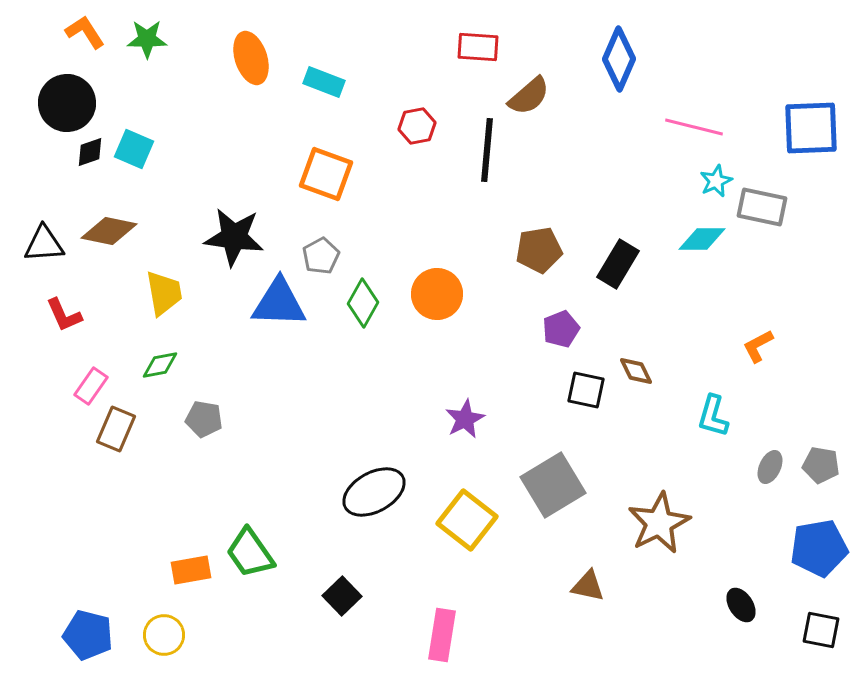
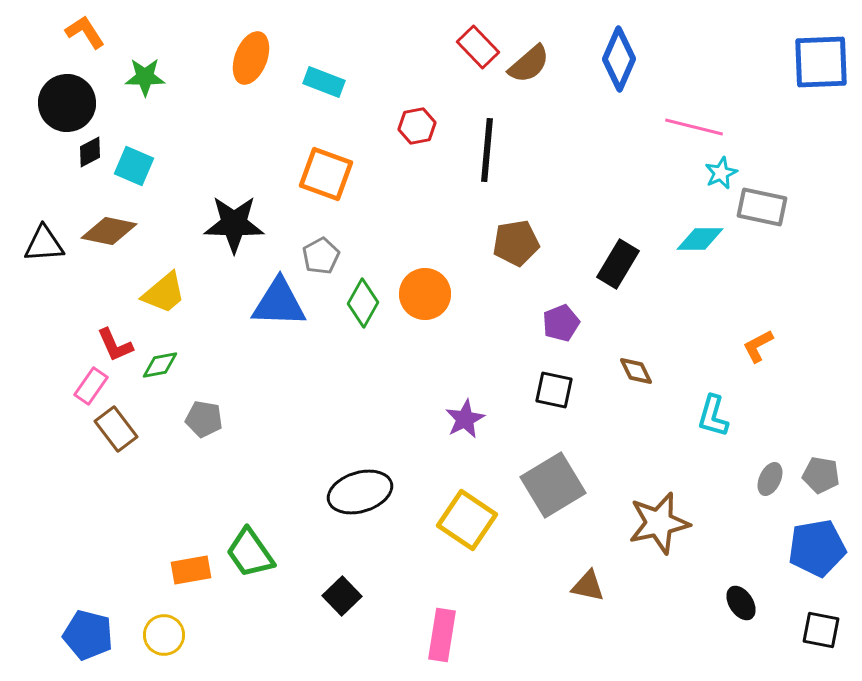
green star at (147, 39): moved 2 px left, 38 px down
red rectangle at (478, 47): rotated 42 degrees clockwise
orange ellipse at (251, 58): rotated 39 degrees clockwise
brown semicircle at (529, 96): moved 32 px up
blue square at (811, 128): moved 10 px right, 66 px up
cyan square at (134, 149): moved 17 px down
black diamond at (90, 152): rotated 8 degrees counterclockwise
cyan star at (716, 181): moved 5 px right, 8 px up
black star at (234, 237): moved 13 px up; rotated 6 degrees counterclockwise
cyan diamond at (702, 239): moved 2 px left
brown pentagon at (539, 250): moved 23 px left, 7 px up
yellow trapezoid at (164, 293): rotated 60 degrees clockwise
orange circle at (437, 294): moved 12 px left
red L-shape at (64, 315): moved 51 px right, 30 px down
purple pentagon at (561, 329): moved 6 px up
black square at (586, 390): moved 32 px left
brown rectangle at (116, 429): rotated 60 degrees counterclockwise
gray pentagon at (821, 465): moved 10 px down
gray ellipse at (770, 467): moved 12 px down
black ellipse at (374, 492): moved 14 px left; rotated 12 degrees clockwise
yellow square at (467, 520): rotated 4 degrees counterclockwise
brown star at (659, 523): rotated 14 degrees clockwise
blue pentagon at (819, 548): moved 2 px left
black ellipse at (741, 605): moved 2 px up
